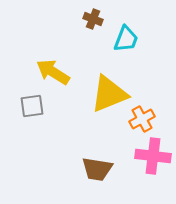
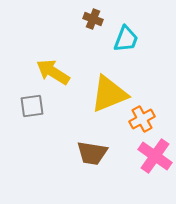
pink cross: moved 2 px right; rotated 28 degrees clockwise
brown trapezoid: moved 5 px left, 16 px up
